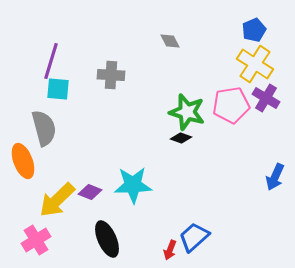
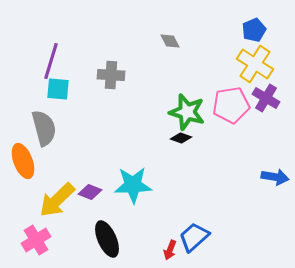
blue arrow: rotated 104 degrees counterclockwise
